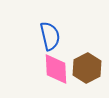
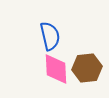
brown hexagon: rotated 20 degrees clockwise
